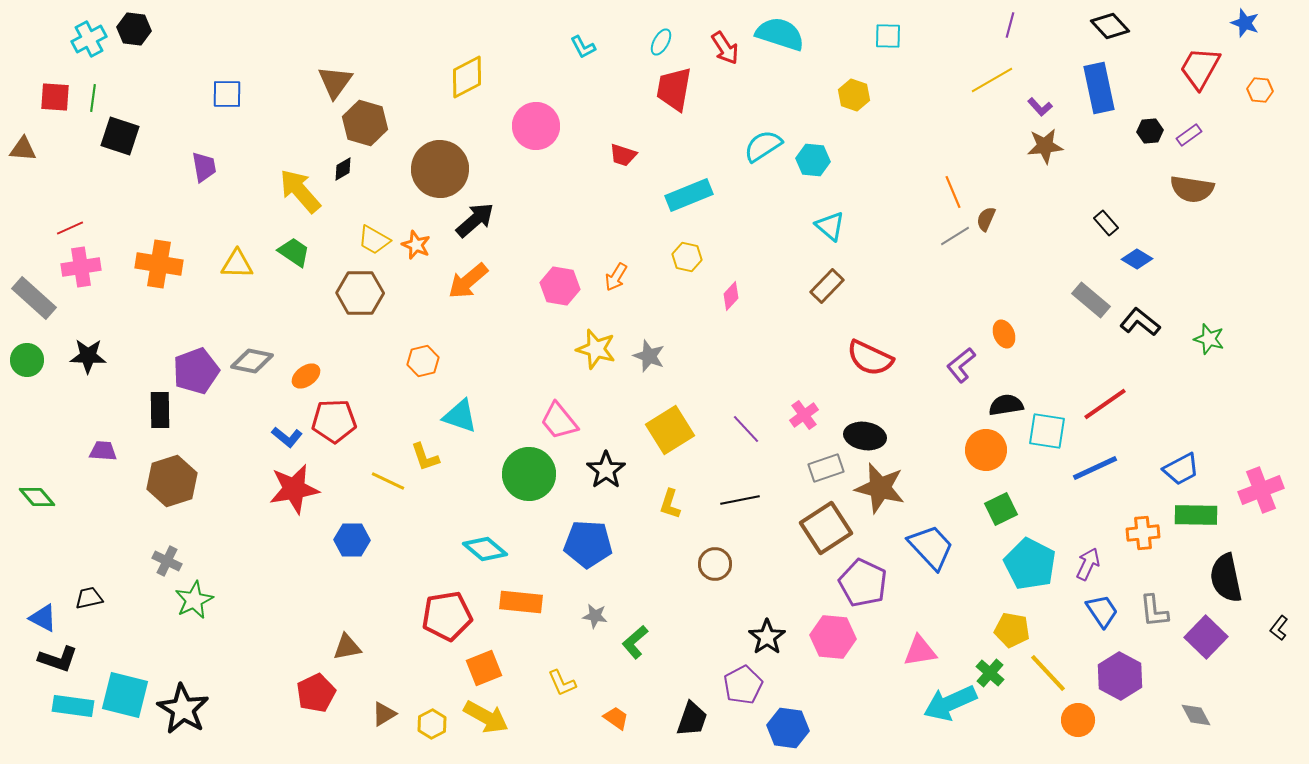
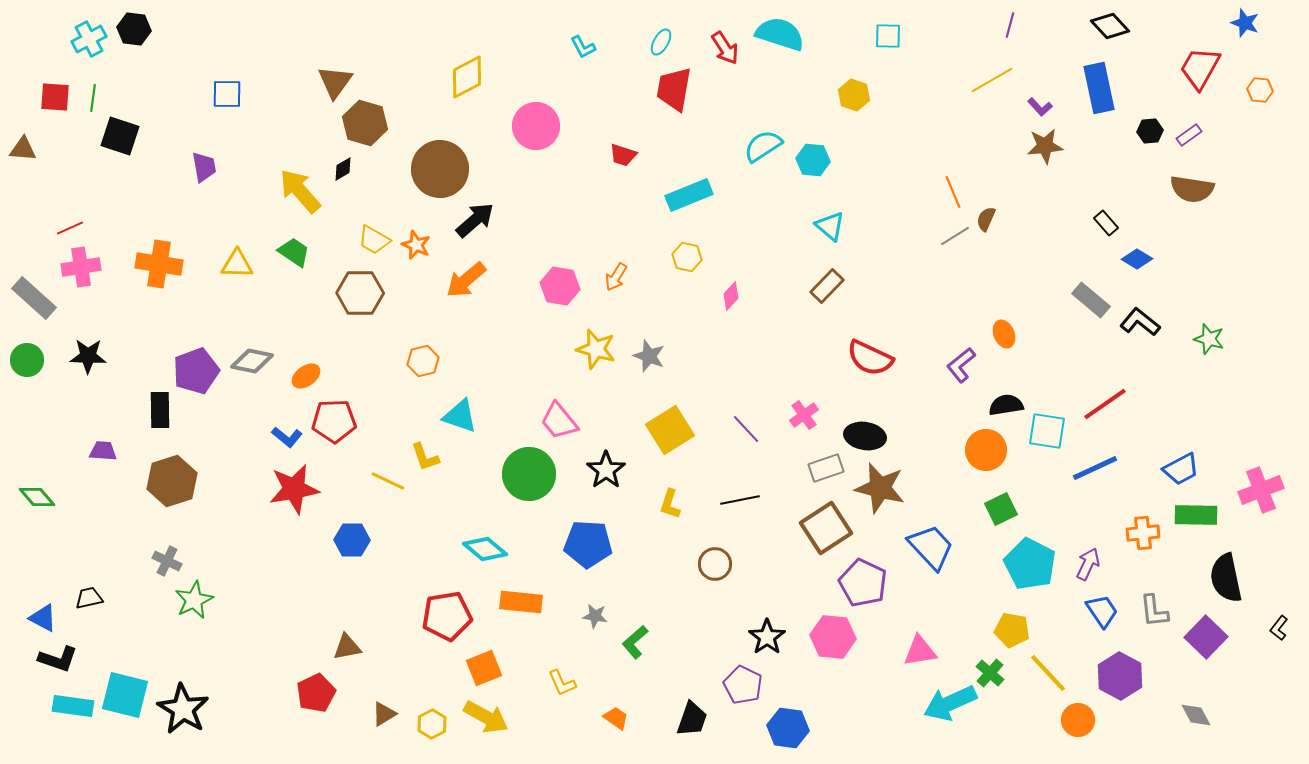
orange arrow at (468, 281): moved 2 px left, 1 px up
purple pentagon at (743, 685): rotated 18 degrees counterclockwise
